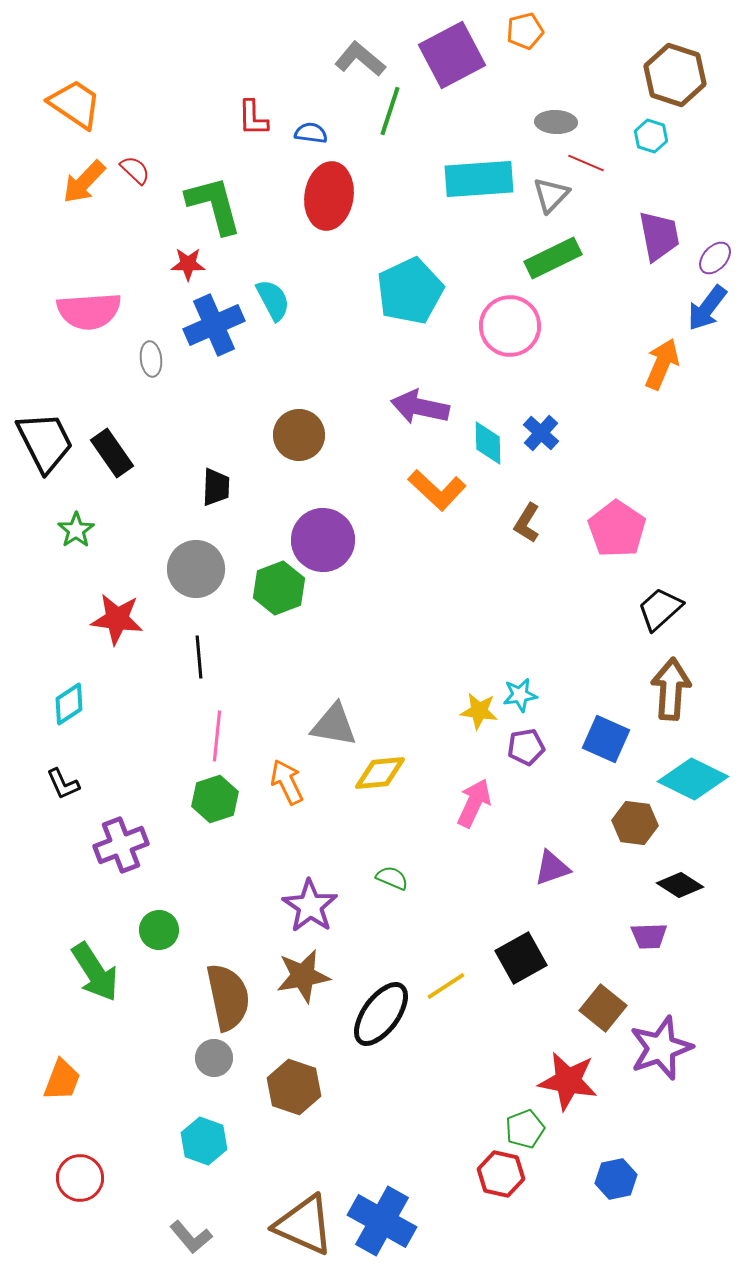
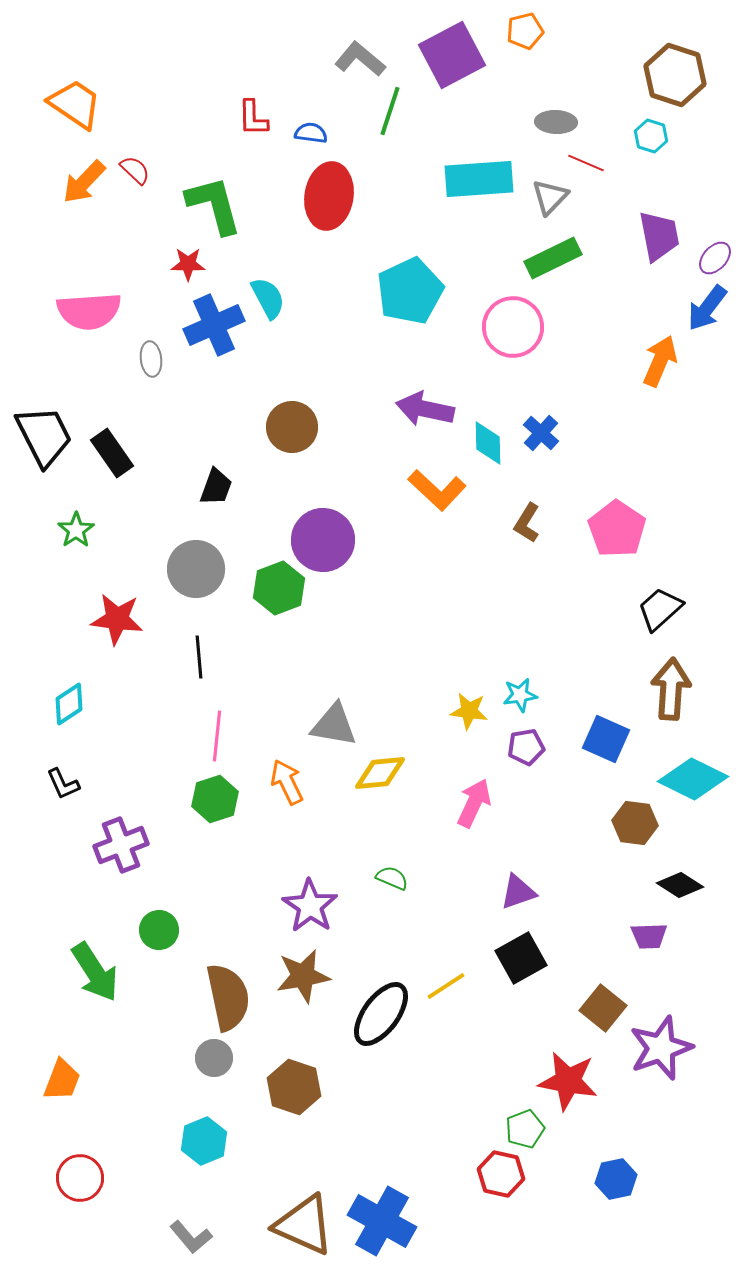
gray triangle at (551, 195): moved 1 px left, 2 px down
cyan semicircle at (273, 300): moved 5 px left, 2 px up
pink circle at (510, 326): moved 3 px right, 1 px down
orange arrow at (662, 364): moved 2 px left, 3 px up
purple arrow at (420, 407): moved 5 px right, 2 px down
brown circle at (299, 435): moved 7 px left, 8 px up
black trapezoid at (45, 442): moved 1 px left, 6 px up
black trapezoid at (216, 487): rotated 18 degrees clockwise
yellow star at (479, 711): moved 10 px left
purple triangle at (552, 868): moved 34 px left, 24 px down
cyan hexagon at (204, 1141): rotated 18 degrees clockwise
